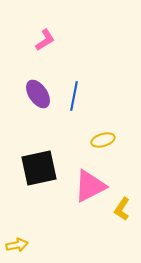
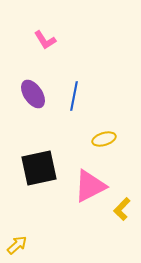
pink L-shape: rotated 90 degrees clockwise
purple ellipse: moved 5 px left
yellow ellipse: moved 1 px right, 1 px up
yellow L-shape: rotated 10 degrees clockwise
yellow arrow: rotated 30 degrees counterclockwise
